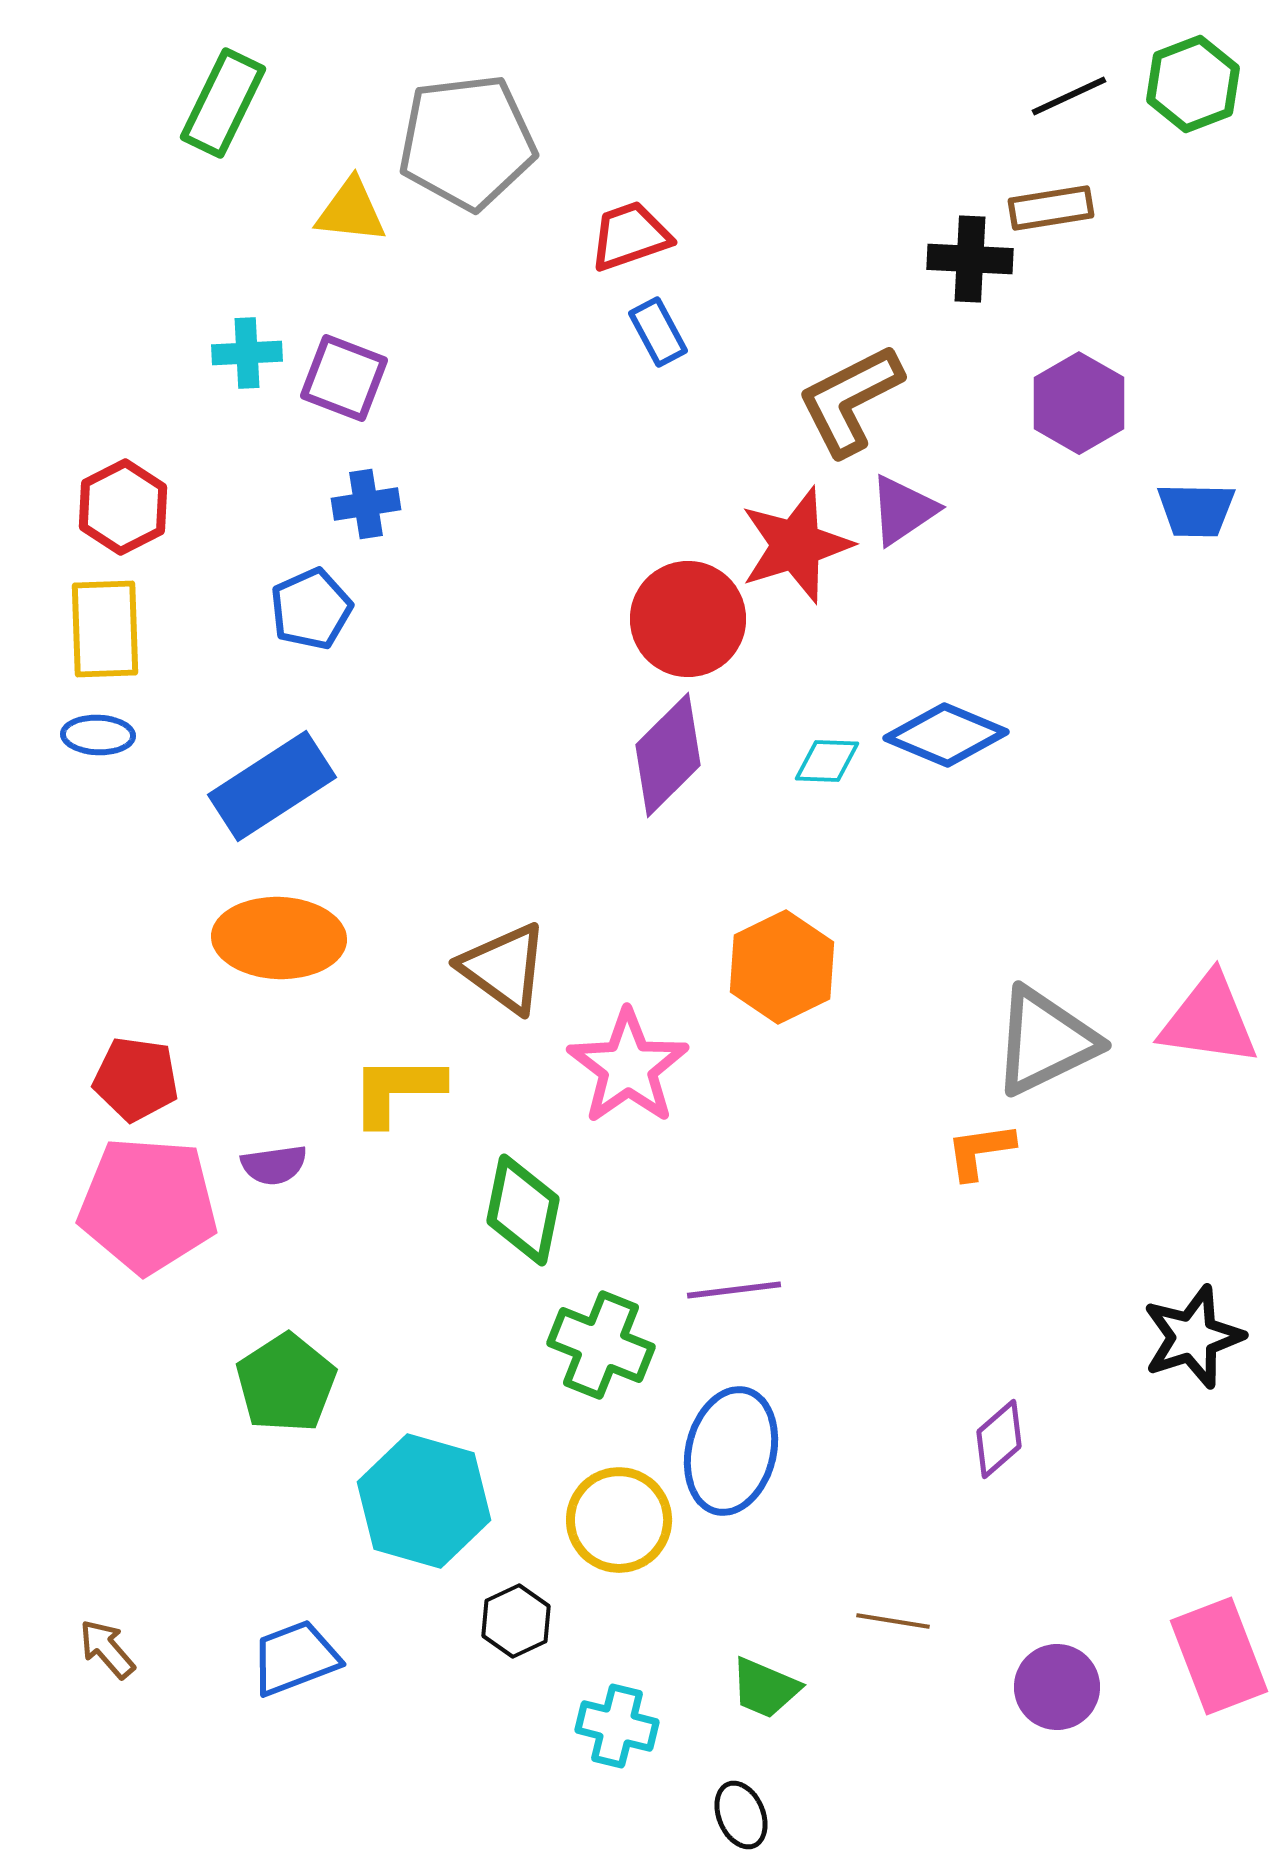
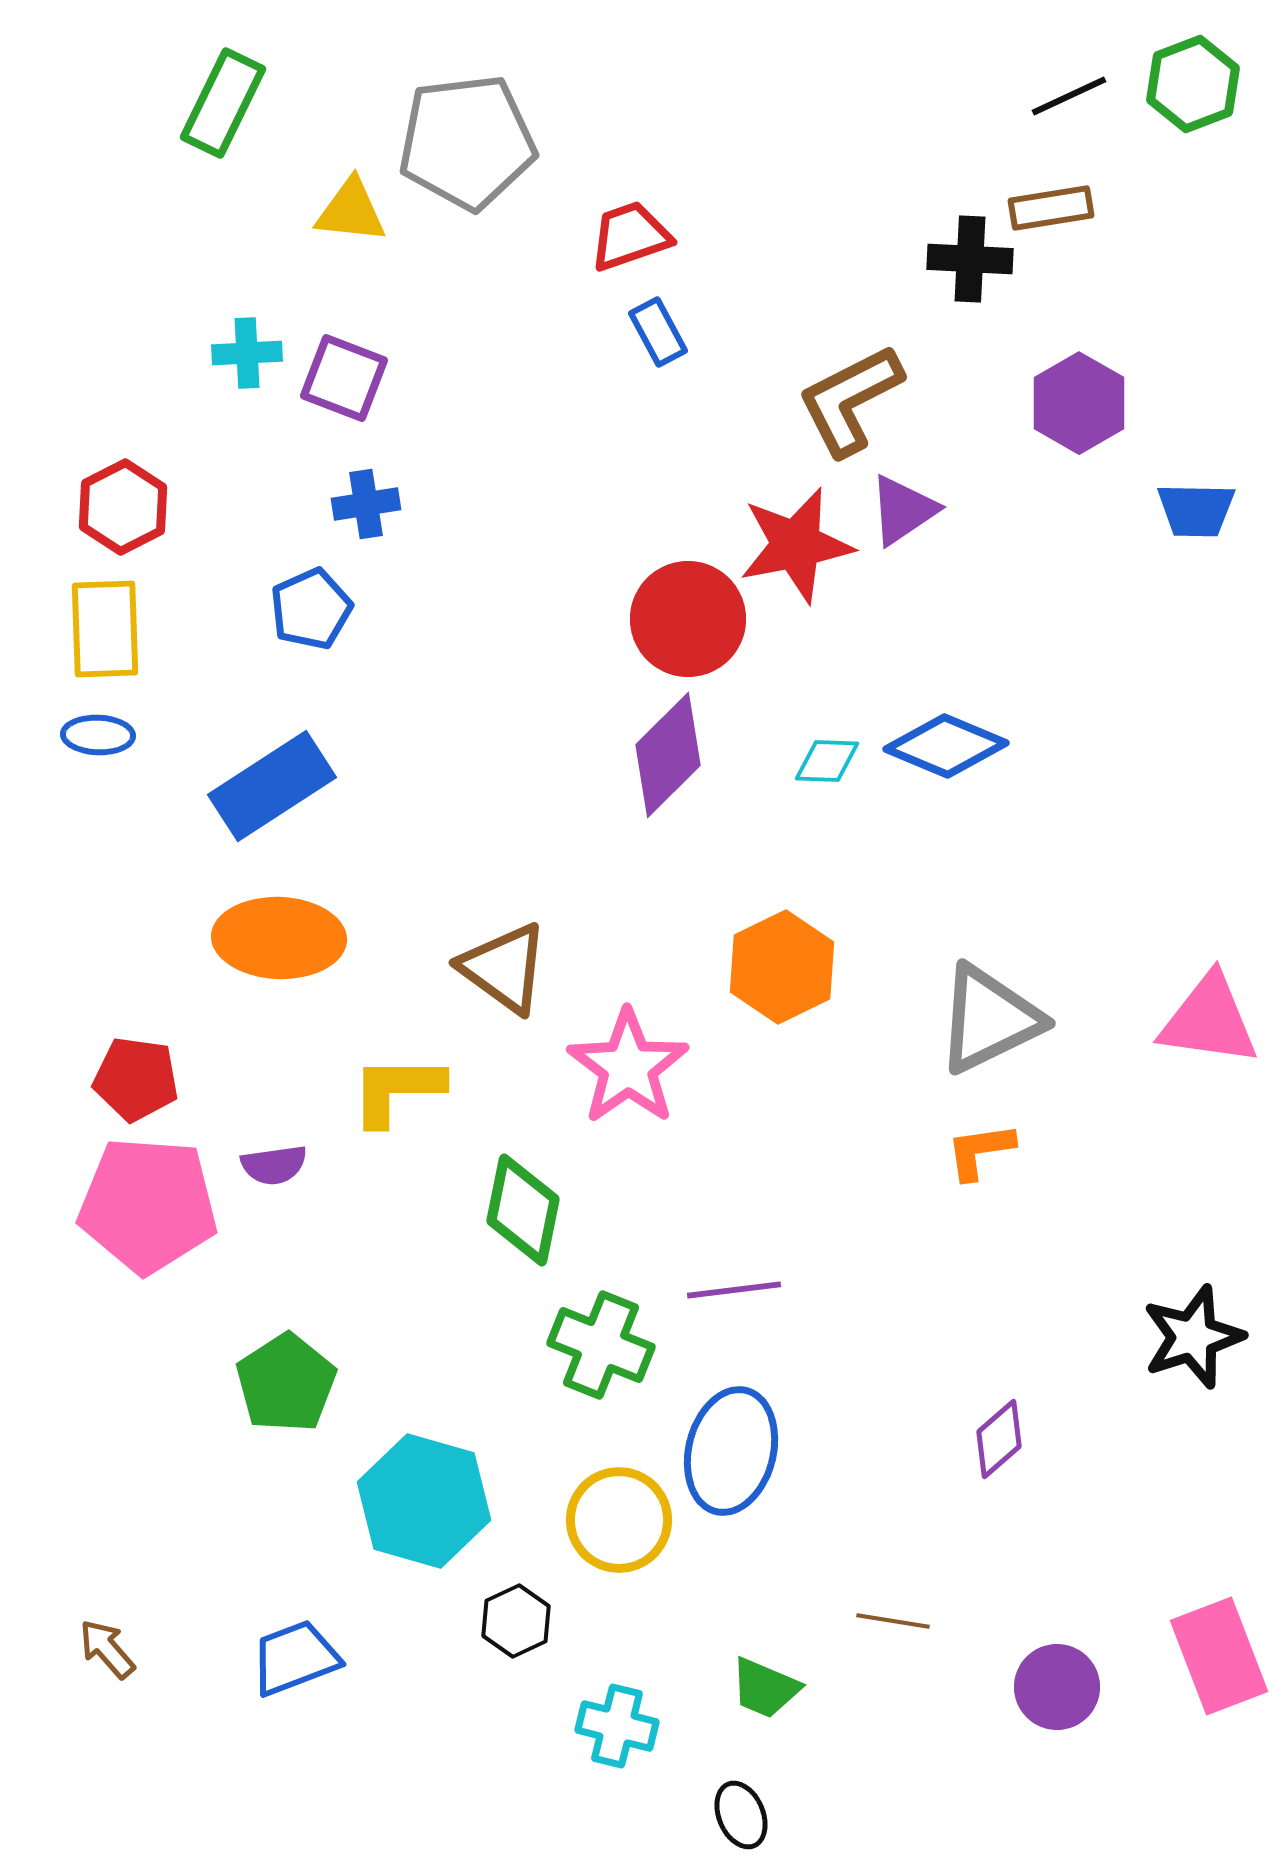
red star at (796, 545): rotated 6 degrees clockwise
blue diamond at (946, 735): moved 11 px down
gray triangle at (1045, 1041): moved 56 px left, 22 px up
